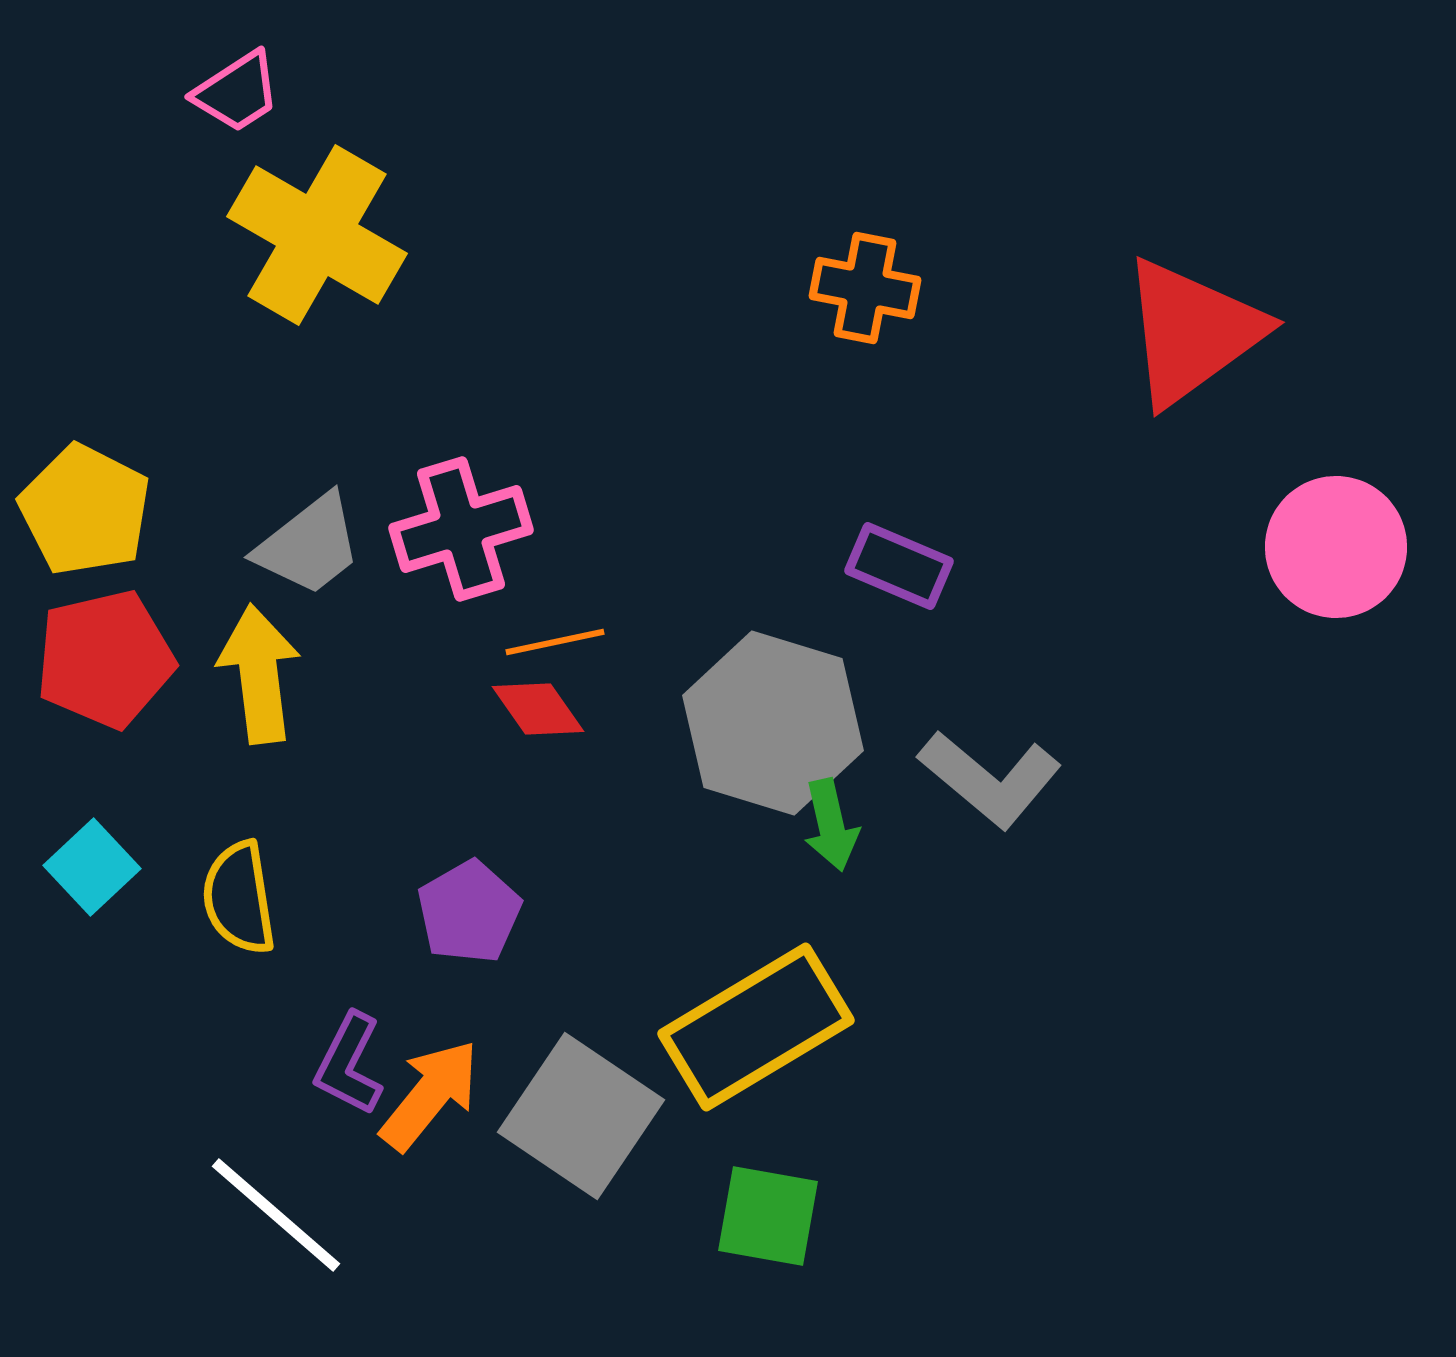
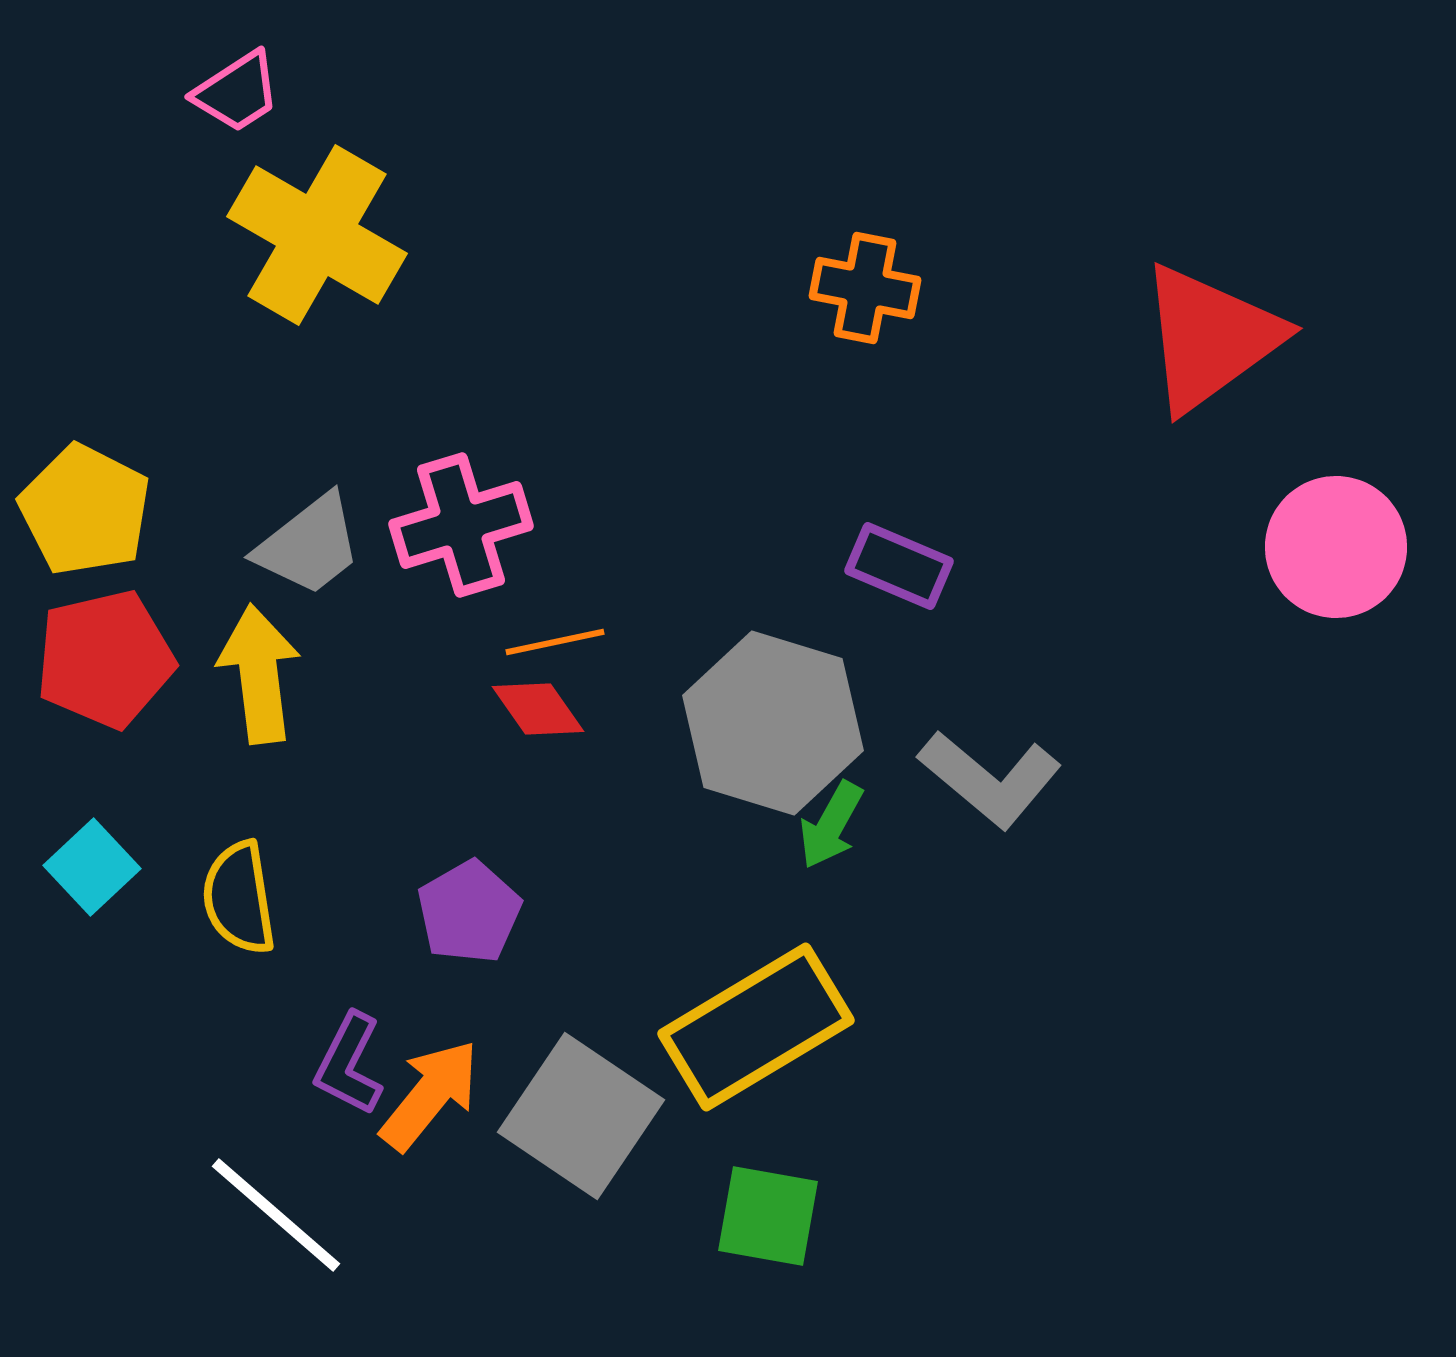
red triangle: moved 18 px right, 6 px down
pink cross: moved 4 px up
green arrow: rotated 42 degrees clockwise
